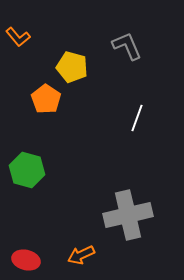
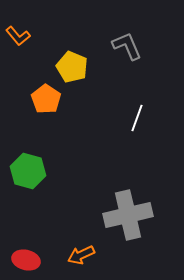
orange L-shape: moved 1 px up
yellow pentagon: rotated 8 degrees clockwise
green hexagon: moved 1 px right, 1 px down
